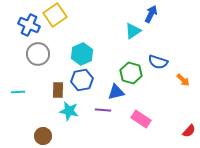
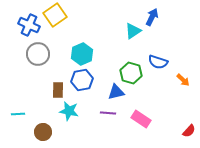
blue arrow: moved 1 px right, 3 px down
cyan line: moved 22 px down
purple line: moved 5 px right, 3 px down
brown circle: moved 4 px up
